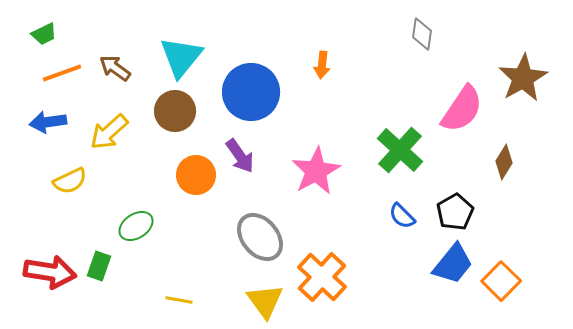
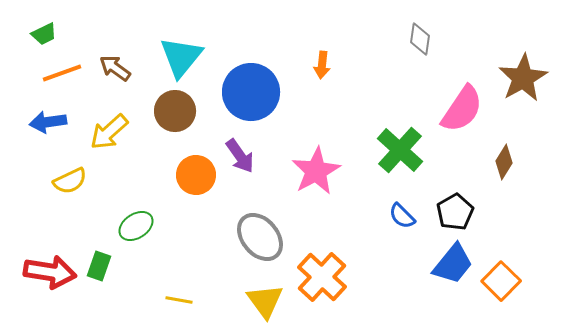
gray diamond: moved 2 px left, 5 px down
